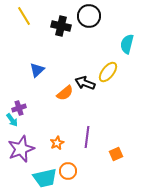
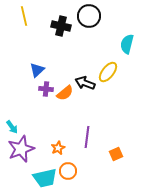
yellow line: rotated 18 degrees clockwise
purple cross: moved 27 px right, 19 px up; rotated 24 degrees clockwise
cyan arrow: moved 7 px down
orange star: moved 1 px right, 5 px down
